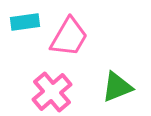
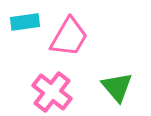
green triangle: rotated 48 degrees counterclockwise
pink cross: rotated 12 degrees counterclockwise
